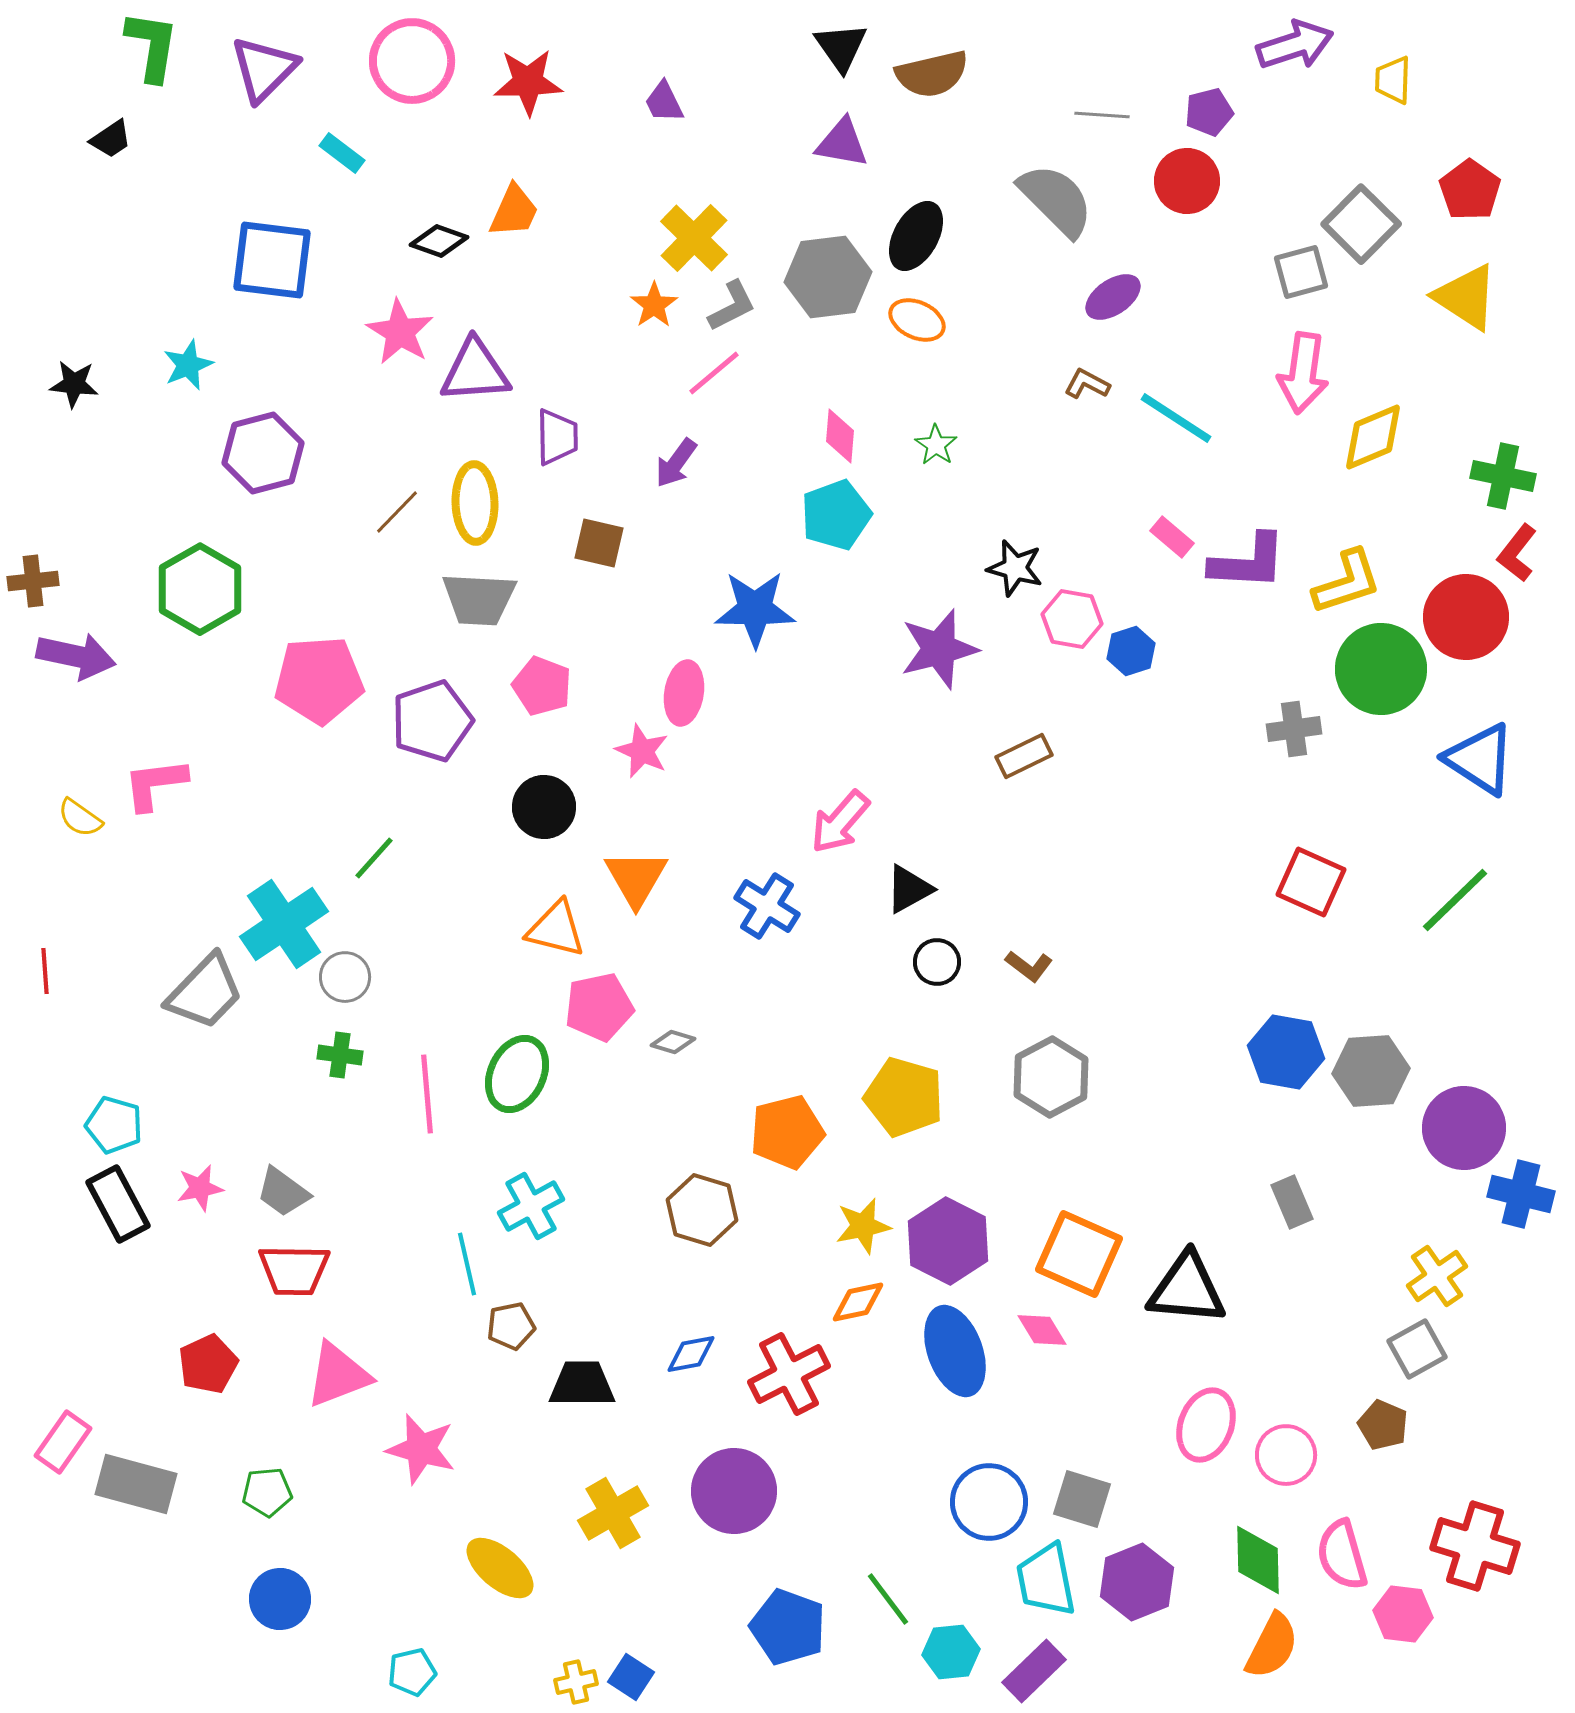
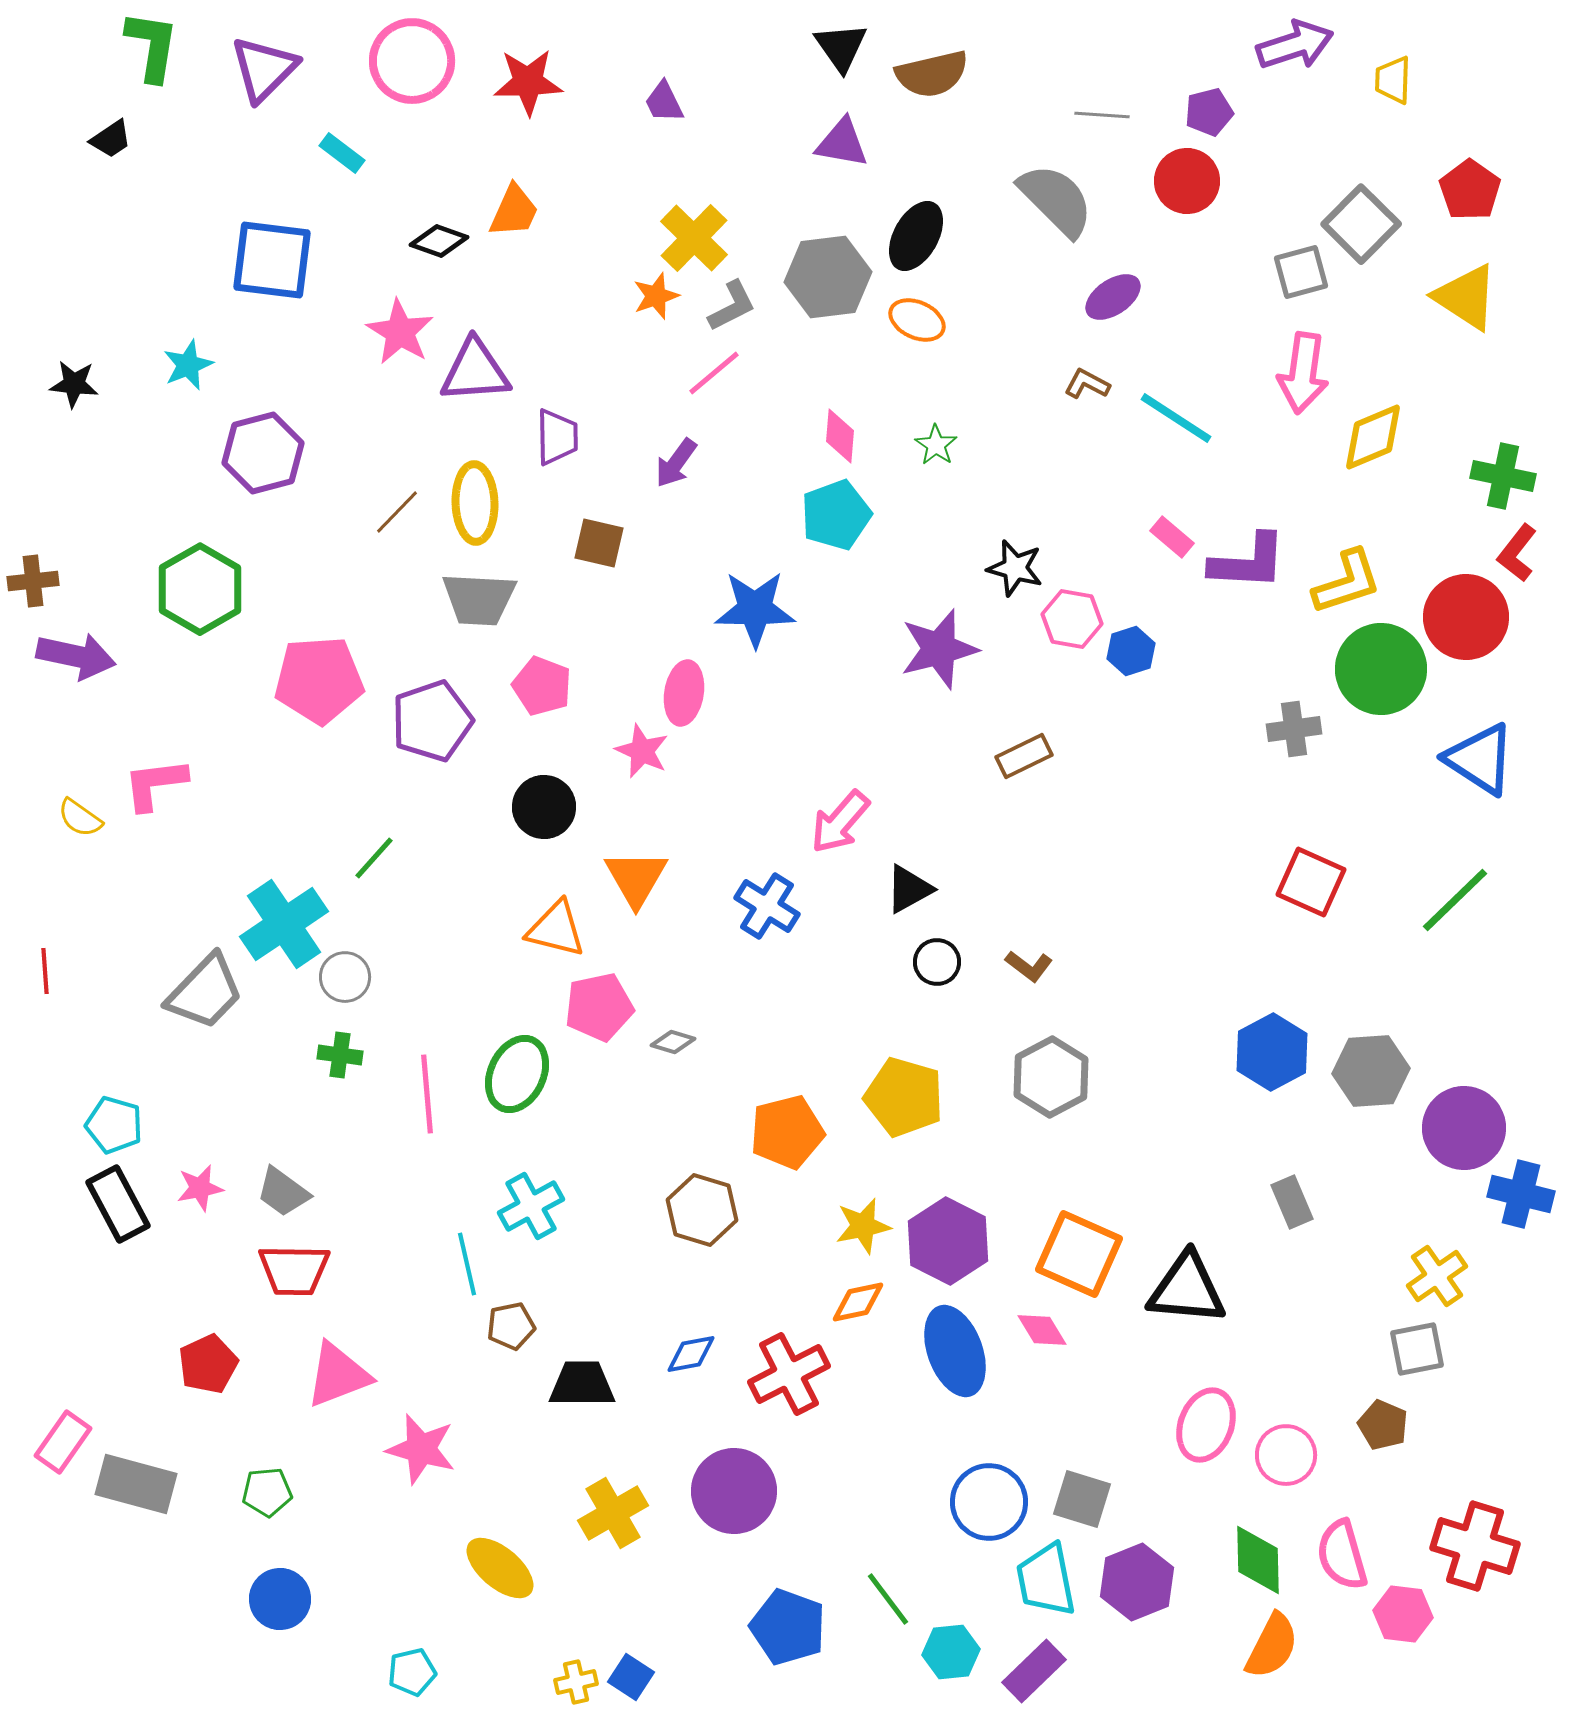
orange star at (654, 305): moved 2 px right, 9 px up; rotated 15 degrees clockwise
blue hexagon at (1286, 1052): moved 14 px left; rotated 22 degrees clockwise
gray square at (1417, 1349): rotated 18 degrees clockwise
